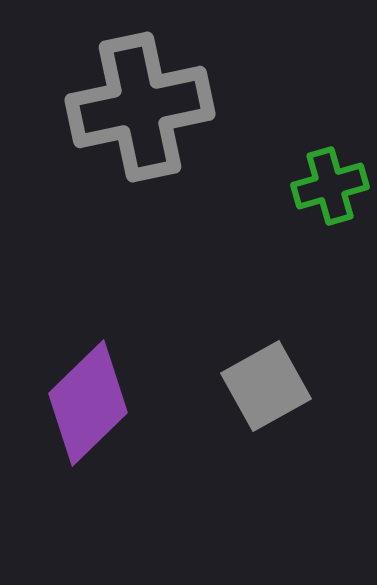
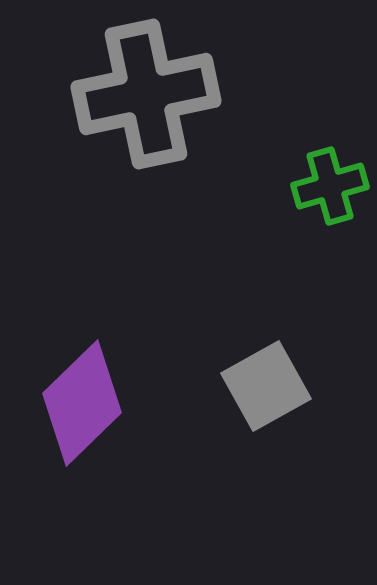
gray cross: moved 6 px right, 13 px up
purple diamond: moved 6 px left
